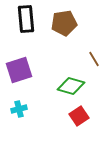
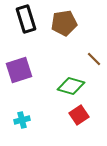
black rectangle: rotated 12 degrees counterclockwise
brown line: rotated 14 degrees counterclockwise
cyan cross: moved 3 px right, 11 px down
red square: moved 1 px up
